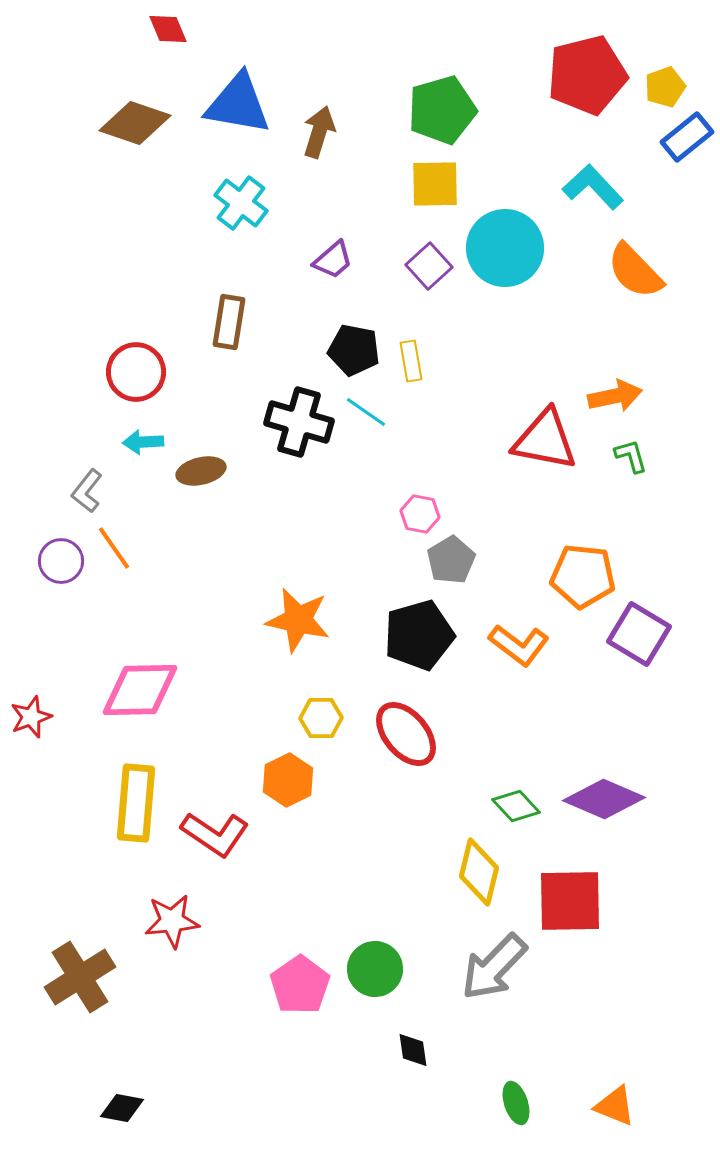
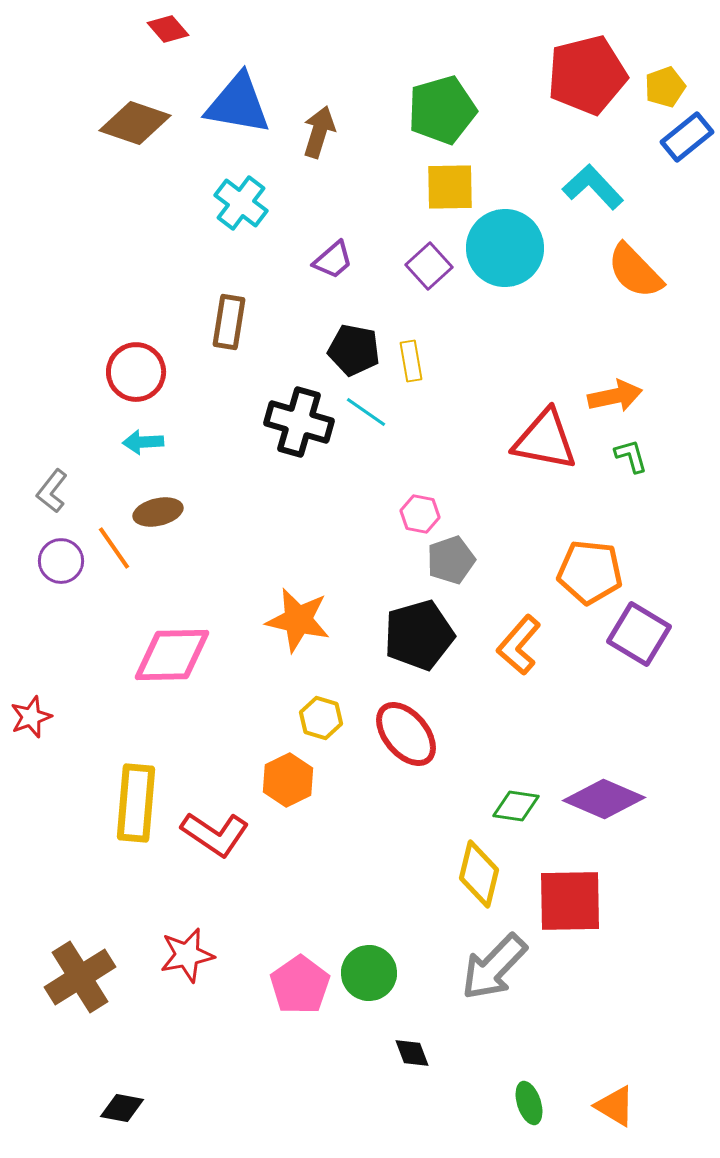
red diamond at (168, 29): rotated 18 degrees counterclockwise
yellow square at (435, 184): moved 15 px right, 3 px down
brown ellipse at (201, 471): moved 43 px left, 41 px down
gray L-shape at (87, 491): moved 35 px left
gray pentagon at (451, 560): rotated 12 degrees clockwise
orange pentagon at (583, 576): moved 7 px right, 4 px up
orange L-shape at (519, 645): rotated 94 degrees clockwise
pink diamond at (140, 690): moved 32 px right, 35 px up
yellow hexagon at (321, 718): rotated 18 degrees clockwise
green diamond at (516, 806): rotated 39 degrees counterclockwise
yellow diamond at (479, 872): moved 2 px down
red star at (172, 921): moved 15 px right, 34 px down; rotated 6 degrees counterclockwise
green circle at (375, 969): moved 6 px left, 4 px down
black diamond at (413, 1050): moved 1 px left, 3 px down; rotated 12 degrees counterclockwise
green ellipse at (516, 1103): moved 13 px right
orange triangle at (615, 1106): rotated 9 degrees clockwise
